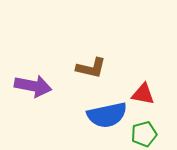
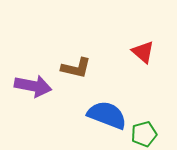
brown L-shape: moved 15 px left
red triangle: moved 42 px up; rotated 30 degrees clockwise
blue semicircle: rotated 147 degrees counterclockwise
